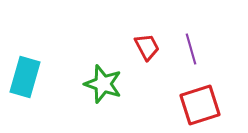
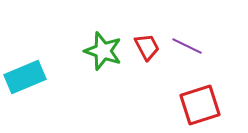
purple line: moved 4 px left, 3 px up; rotated 48 degrees counterclockwise
cyan rectangle: rotated 51 degrees clockwise
green star: moved 33 px up
